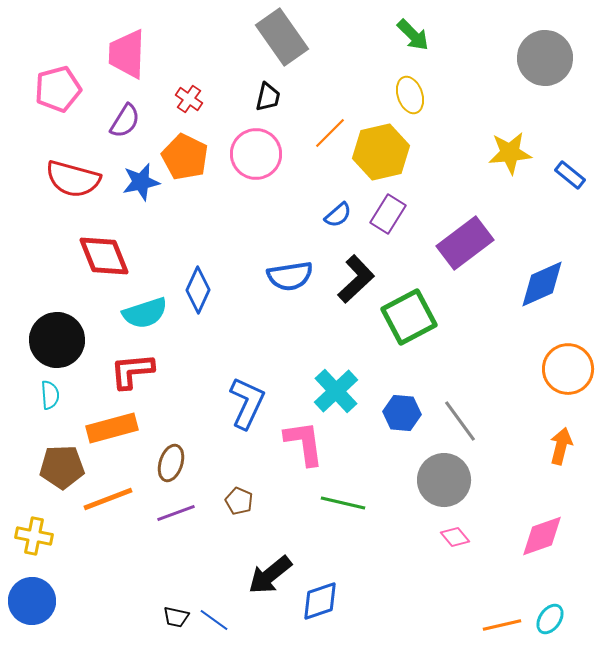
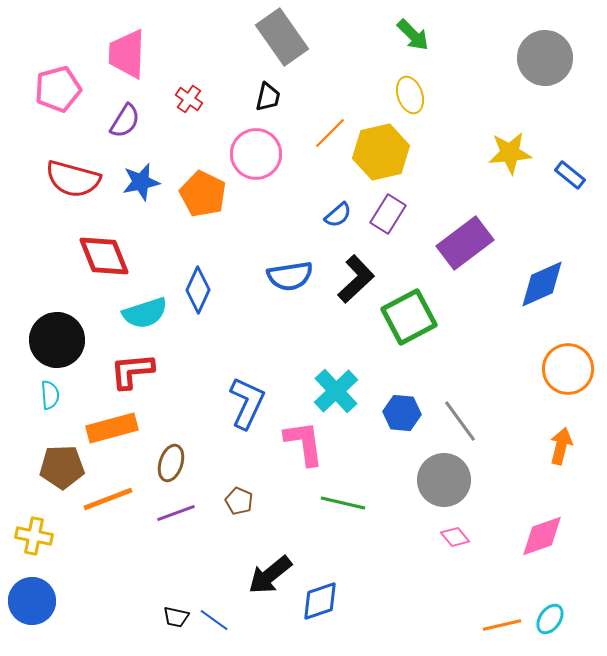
orange pentagon at (185, 157): moved 18 px right, 37 px down
